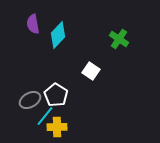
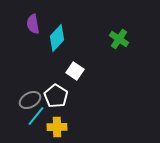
cyan diamond: moved 1 px left, 3 px down
white square: moved 16 px left
white pentagon: moved 1 px down
cyan line: moved 9 px left
